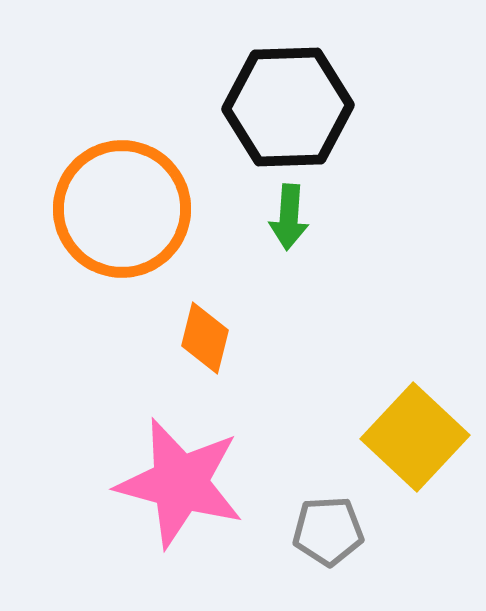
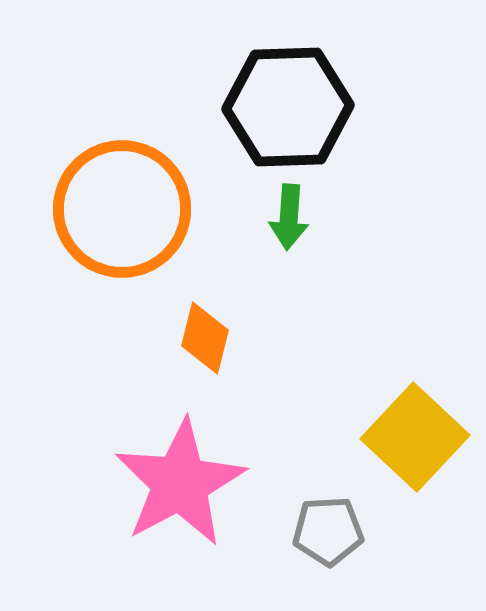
pink star: rotated 29 degrees clockwise
